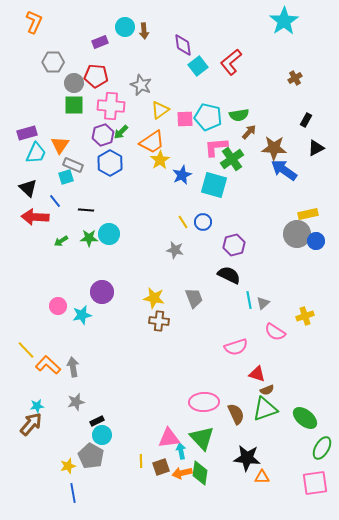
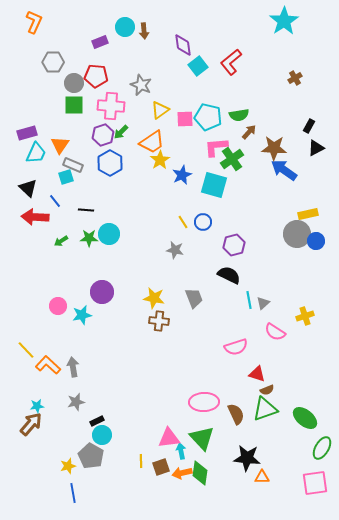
black rectangle at (306, 120): moved 3 px right, 6 px down
